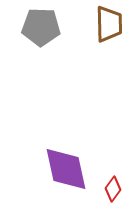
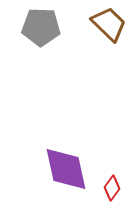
brown trapezoid: rotated 45 degrees counterclockwise
red diamond: moved 1 px left, 1 px up
